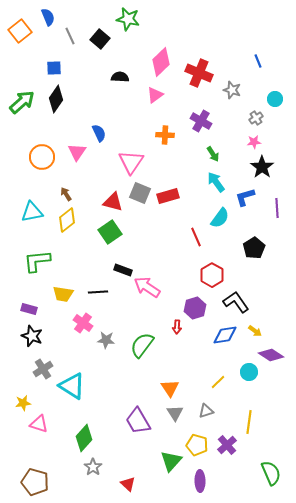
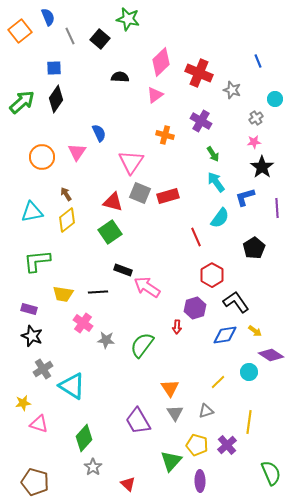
orange cross at (165, 135): rotated 12 degrees clockwise
